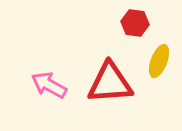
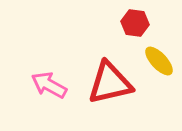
yellow ellipse: rotated 64 degrees counterclockwise
red triangle: rotated 9 degrees counterclockwise
